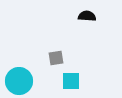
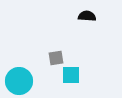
cyan square: moved 6 px up
